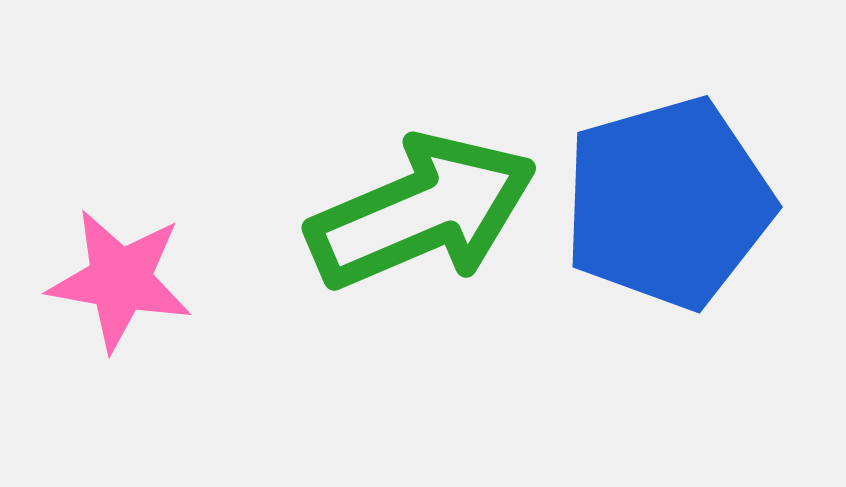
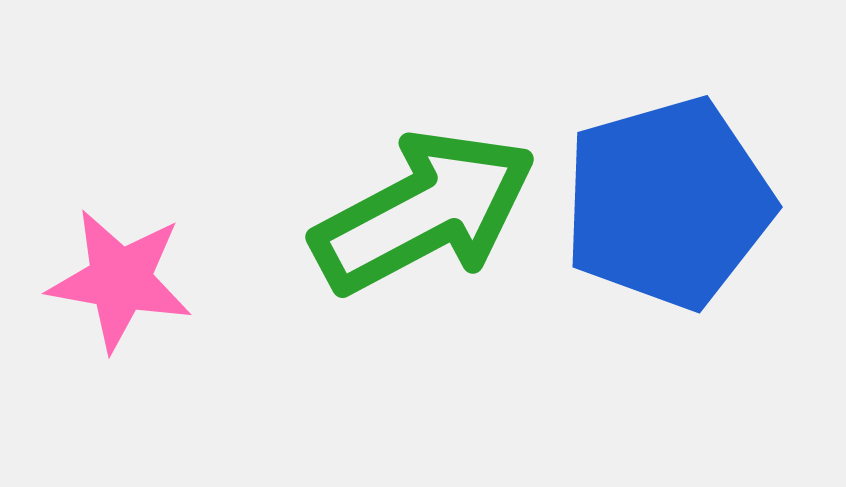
green arrow: moved 2 px right; rotated 5 degrees counterclockwise
